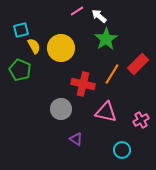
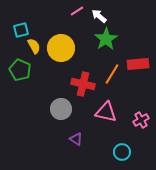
red rectangle: rotated 40 degrees clockwise
cyan circle: moved 2 px down
